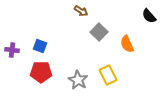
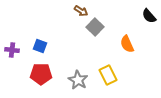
gray square: moved 4 px left, 5 px up
red pentagon: moved 2 px down
